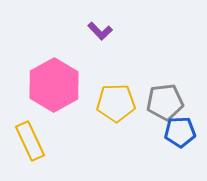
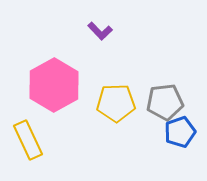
blue pentagon: rotated 16 degrees counterclockwise
yellow rectangle: moved 2 px left, 1 px up
